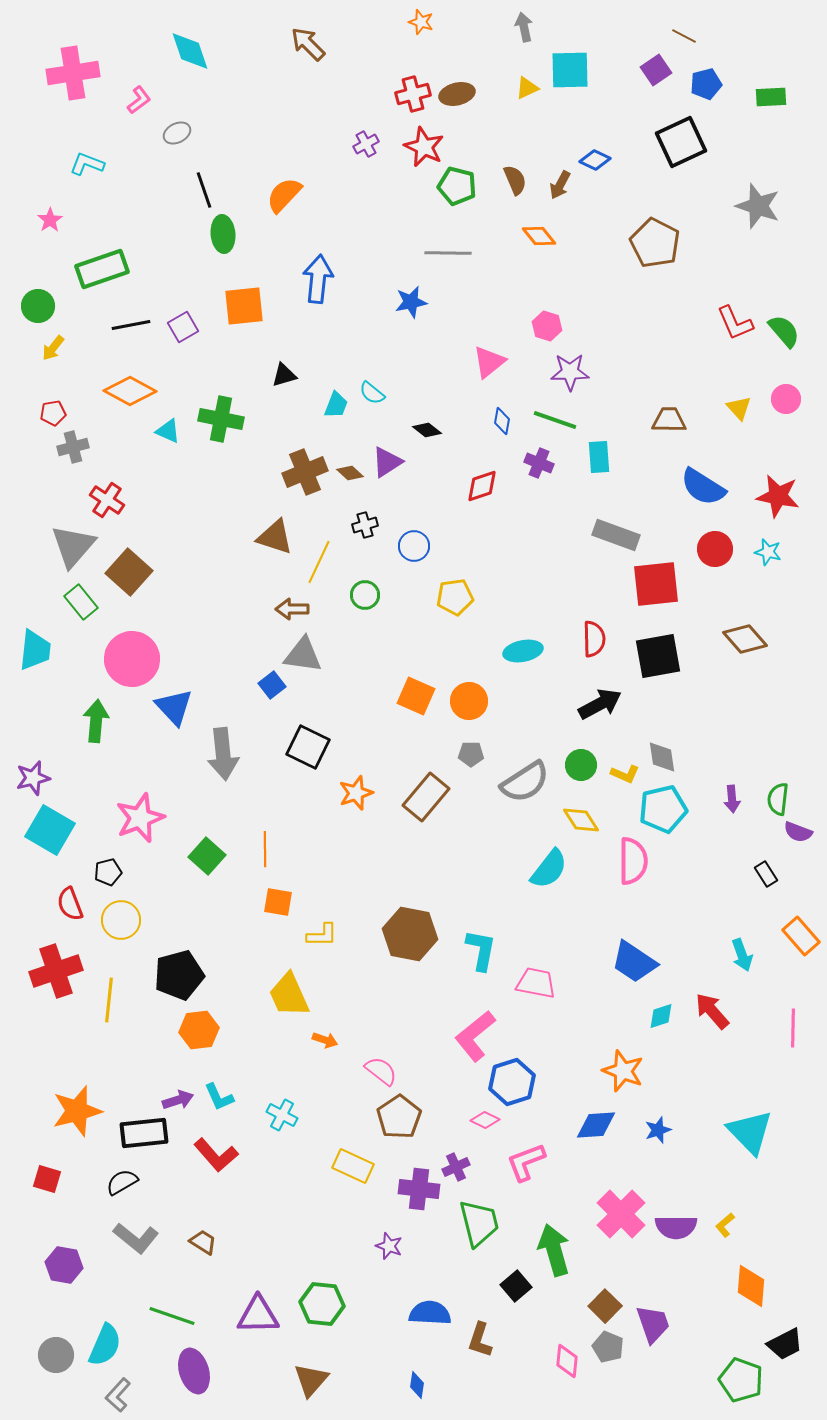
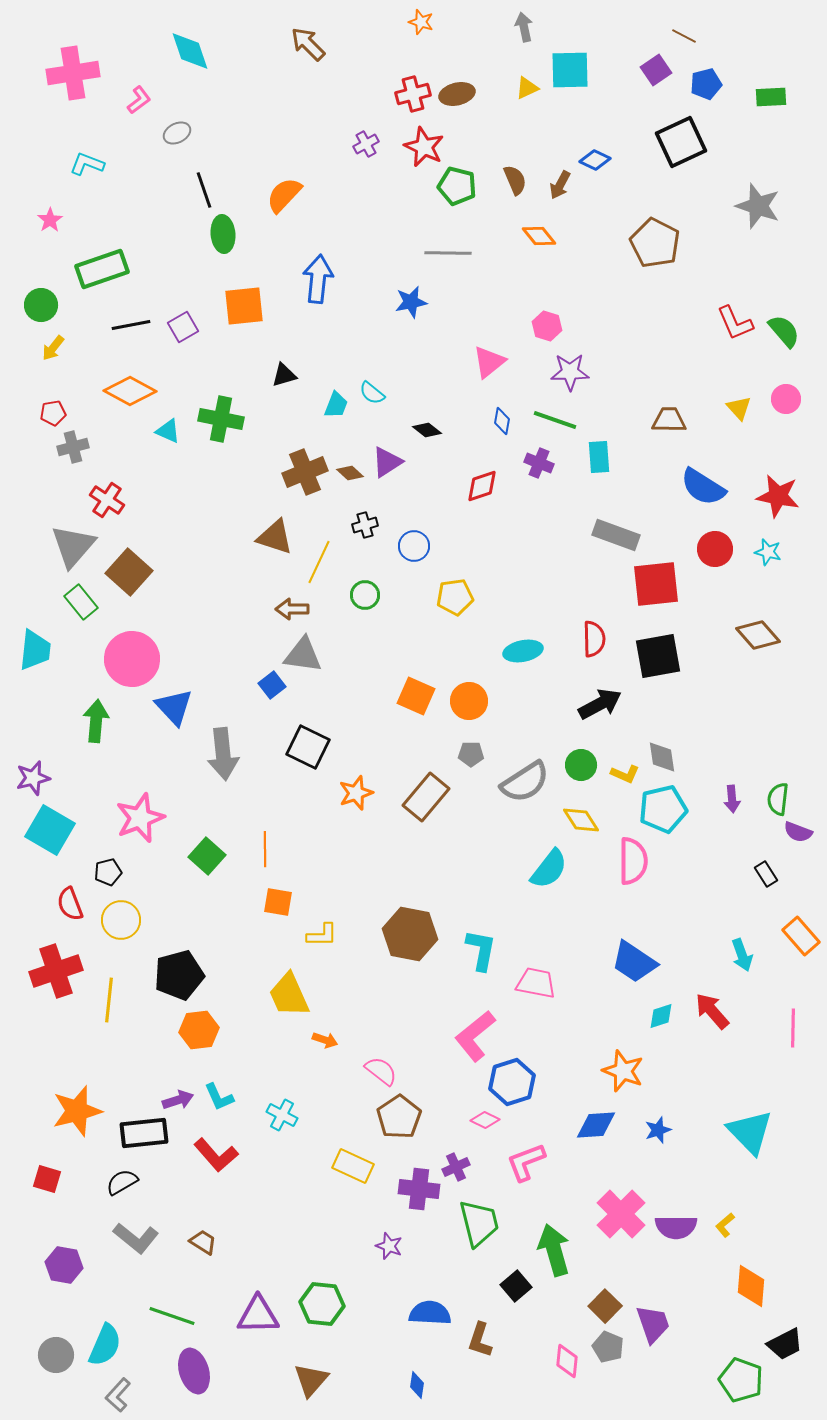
green circle at (38, 306): moved 3 px right, 1 px up
brown diamond at (745, 639): moved 13 px right, 4 px up
